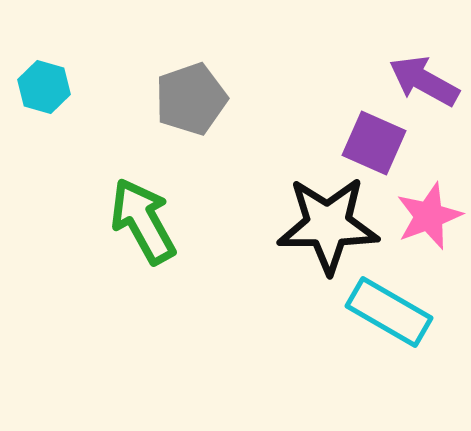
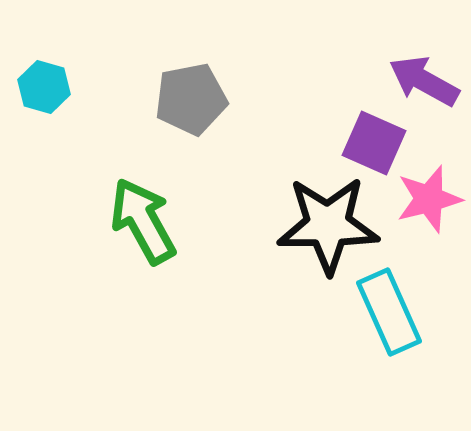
gray pentagon: rotated 8 degrees clockwise
pink star: moved 17 px up; rotated 6 degrees clockwise
cyan rectangle: rotated 36 degrees clockwise
